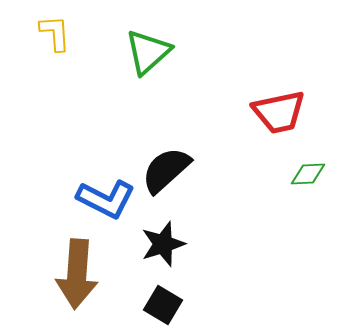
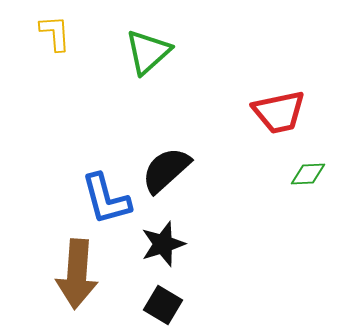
blue L-shape: rotated 48 degrees clockwise
